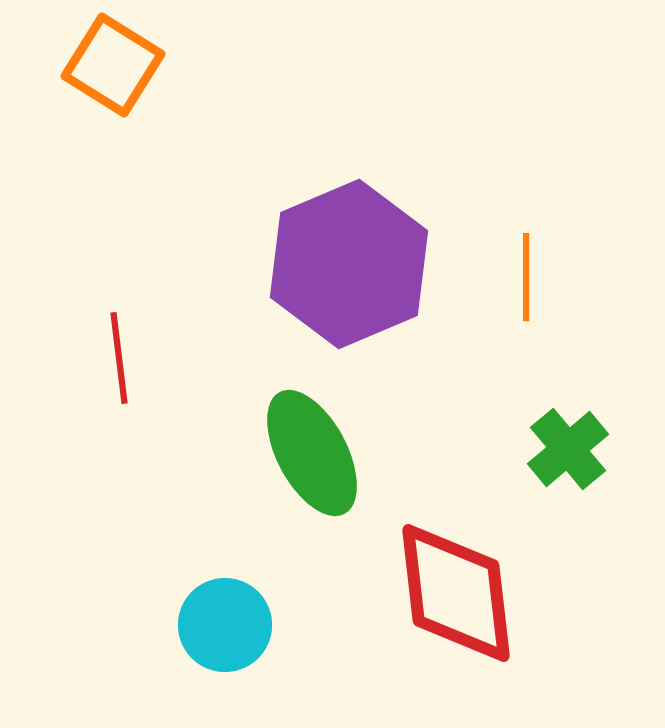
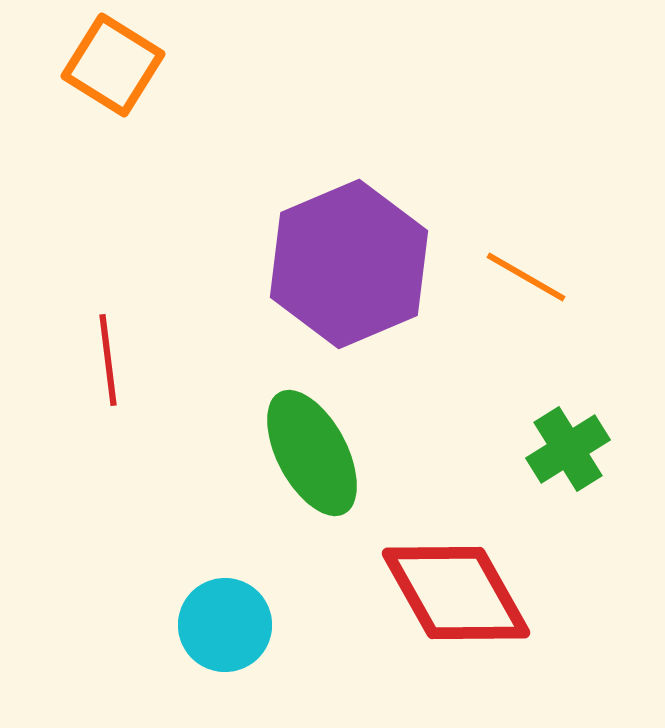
orange line: rotated 60 degrees counterclockwise
red line: moved 11 px left, 2 px down
green cross: rotated 8 degrees clockwise
red diamond: rotated 23 degrees counterclockwise
